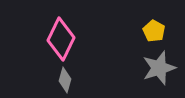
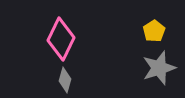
yellow pentagon: rotated 10 degrees clockwise
